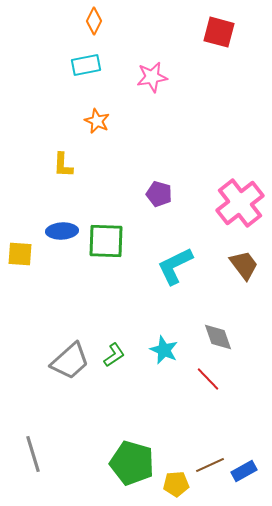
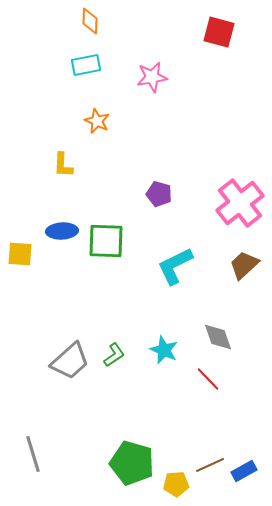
orange diamond: moved 4 px left; rotated 24 degrees counterclockwise
brown trapezoid: rotated 96 degrees counterclockwise
